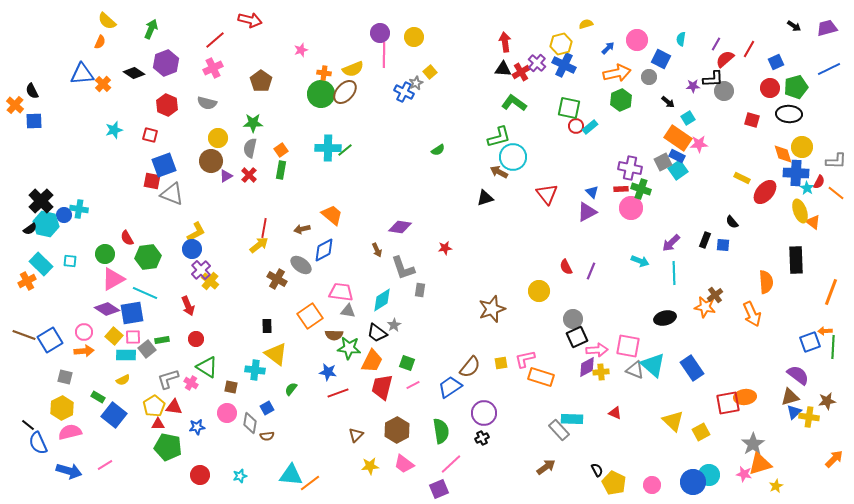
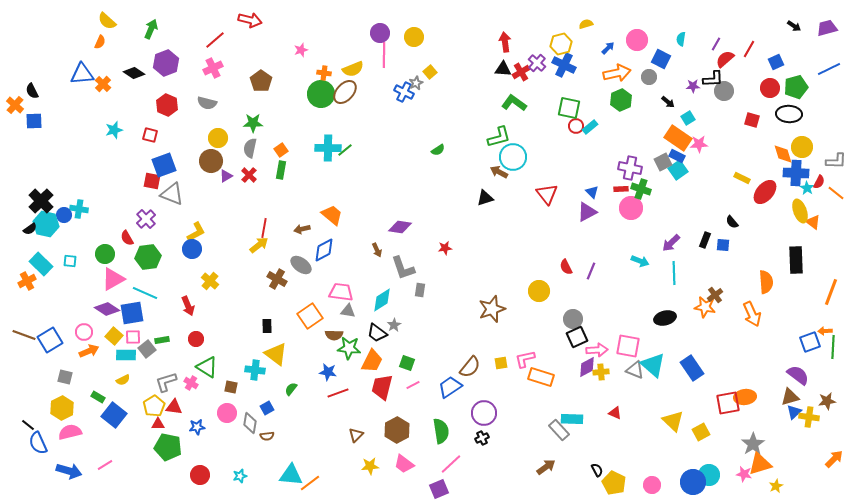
purple cross at (201, 270): moved 55 px left, 51 px up
orange arrow at (84, 351): moved 5 px right; rotated 18 degrees counterclockwise
gray L-shape at (168, 379): moved 2 px left, 3 px down
